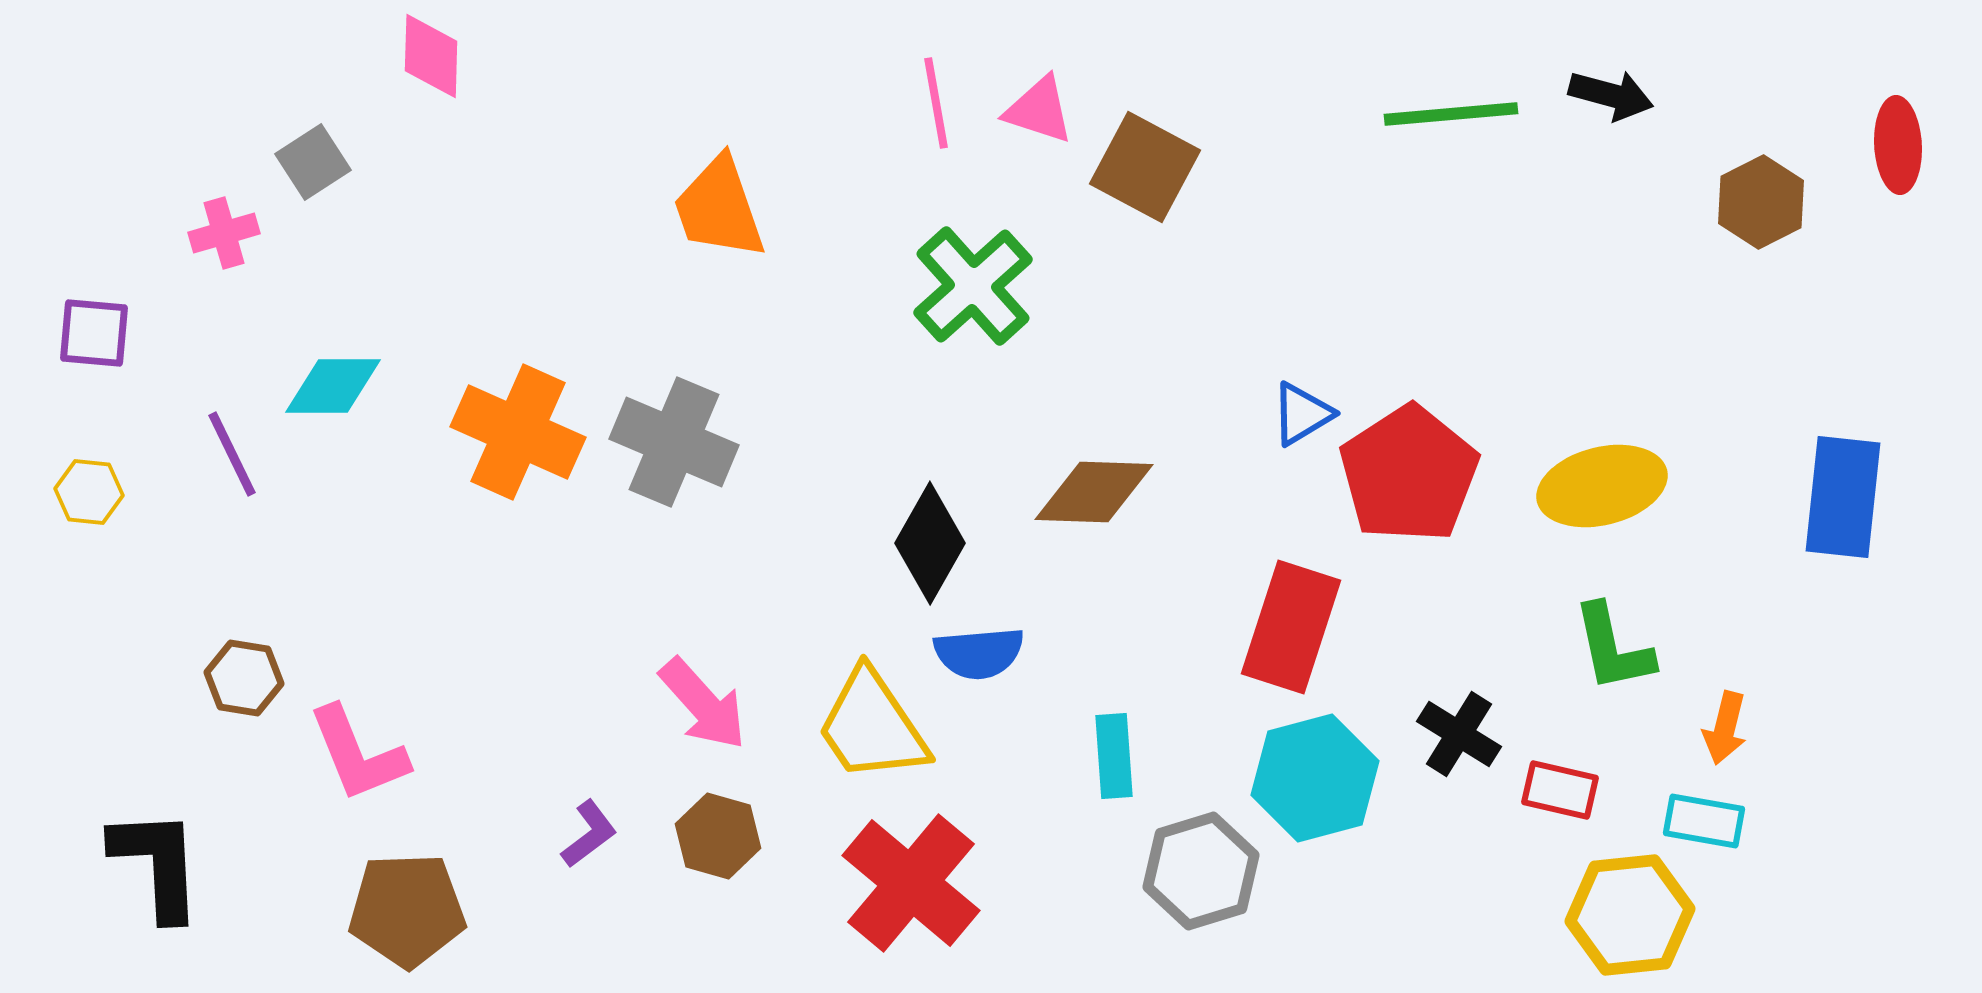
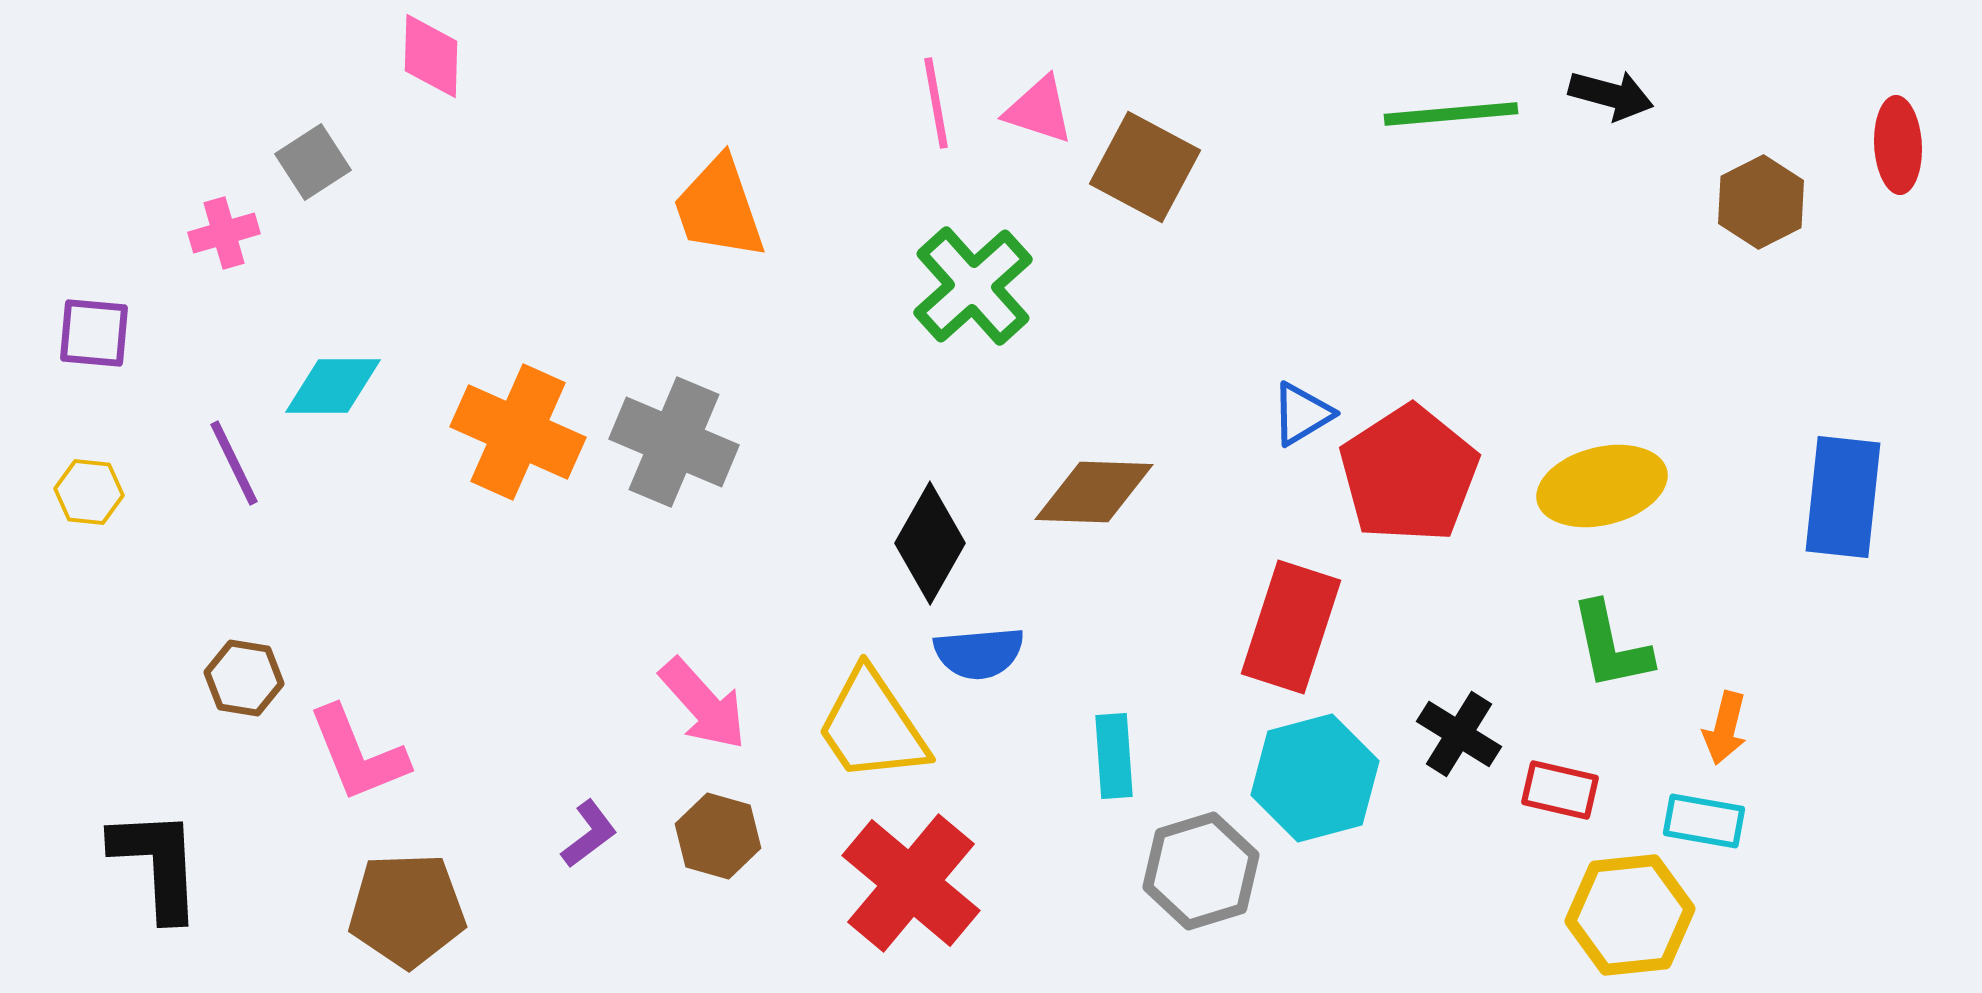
purple line at (232, 454): moved 2 px right, 9 px down
green L-shape at (1613, 648): moved 2 px left, 2 px up
